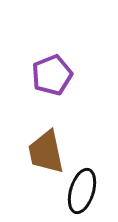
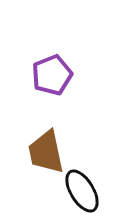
black ellipse: rotated 48 degrees counterclockwise
